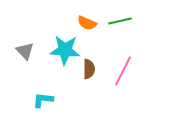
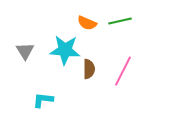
gray triangle: rotated 12 degrees clockwise
